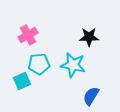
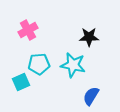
pink cross: moved 5 px up
cyan square: moved 1 px left, 1 px down
